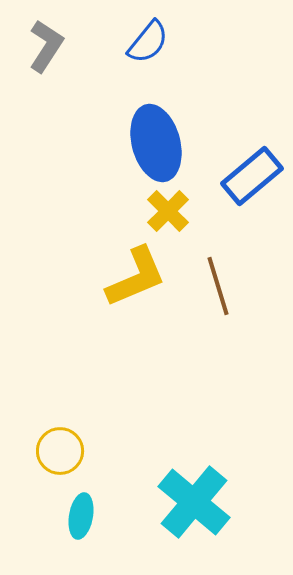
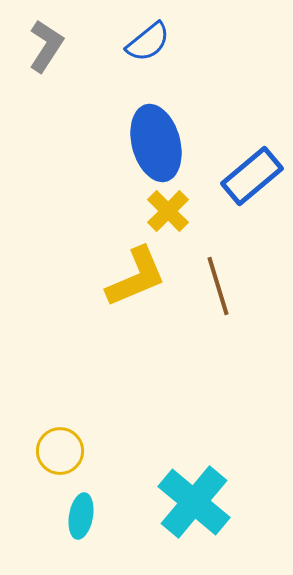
blue semicircle: rotated 12 degrees clockwise
